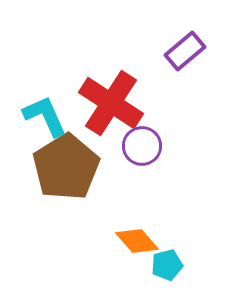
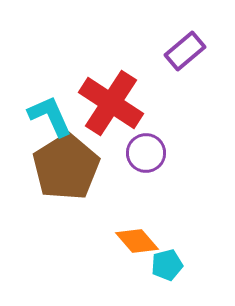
cyan L-shape: moved 5 px right
purple circle: moved 4 px right, 7 px down
